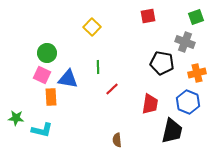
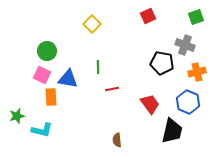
red square: rotated 14 degrees counterclockwise
yellow square: moved 3 px up
gray cross: moved 3 px down
green circle: moved 2 px up
orange cross: moved 1 px up
red line: rotated 32 degrees clockwise
red trapezoid: rotated 45 degrees counterclockwise
green star: moved 1 px right, 2 px up; rotated 21 degrees counterclockwise
